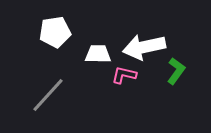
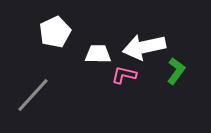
white pentagon: rotated 16 degrees counterclockwise
gray line: moved 15 px left
